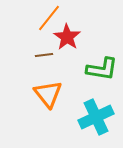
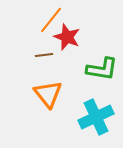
orange line: moved 2 px right, 2 px down
red star: rotated 12 degrees counterclockwise
